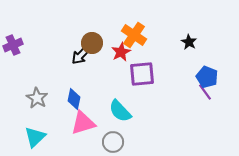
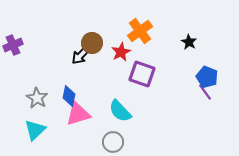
orange cross: moved 6 px right, 4 px up; rotated 20 degrees clockwise
purple square: rotated 24 degrees clockwise
blue diamond: moved 5 px left, 3 px up
pink triangle: moved 5 px left, 9 px up
cyan triangle: moved 7 px up
